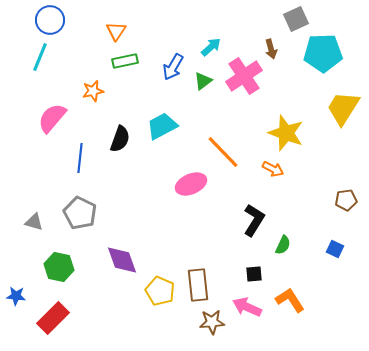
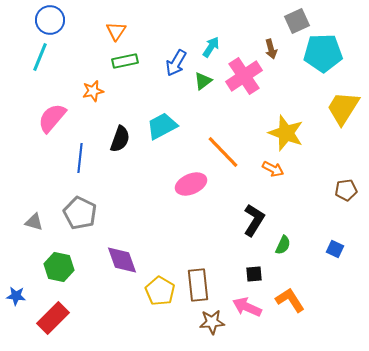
gray square: moved 1 px right, 2 px down
cyan arrow: rotated 15 degrees counterclockwise
blue arrow: moved 3 px right, 4 px up
brown pentagon: moved 10 px up
yellow pentagon: rotated 8 degrees clockwise
